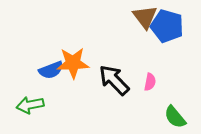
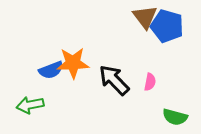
green semicircle: rotated 35 degrees counterclockwise
